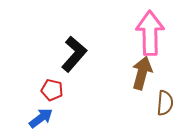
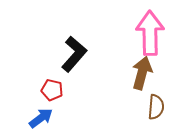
brown semicircle: moved 9 px left, 4 px down
